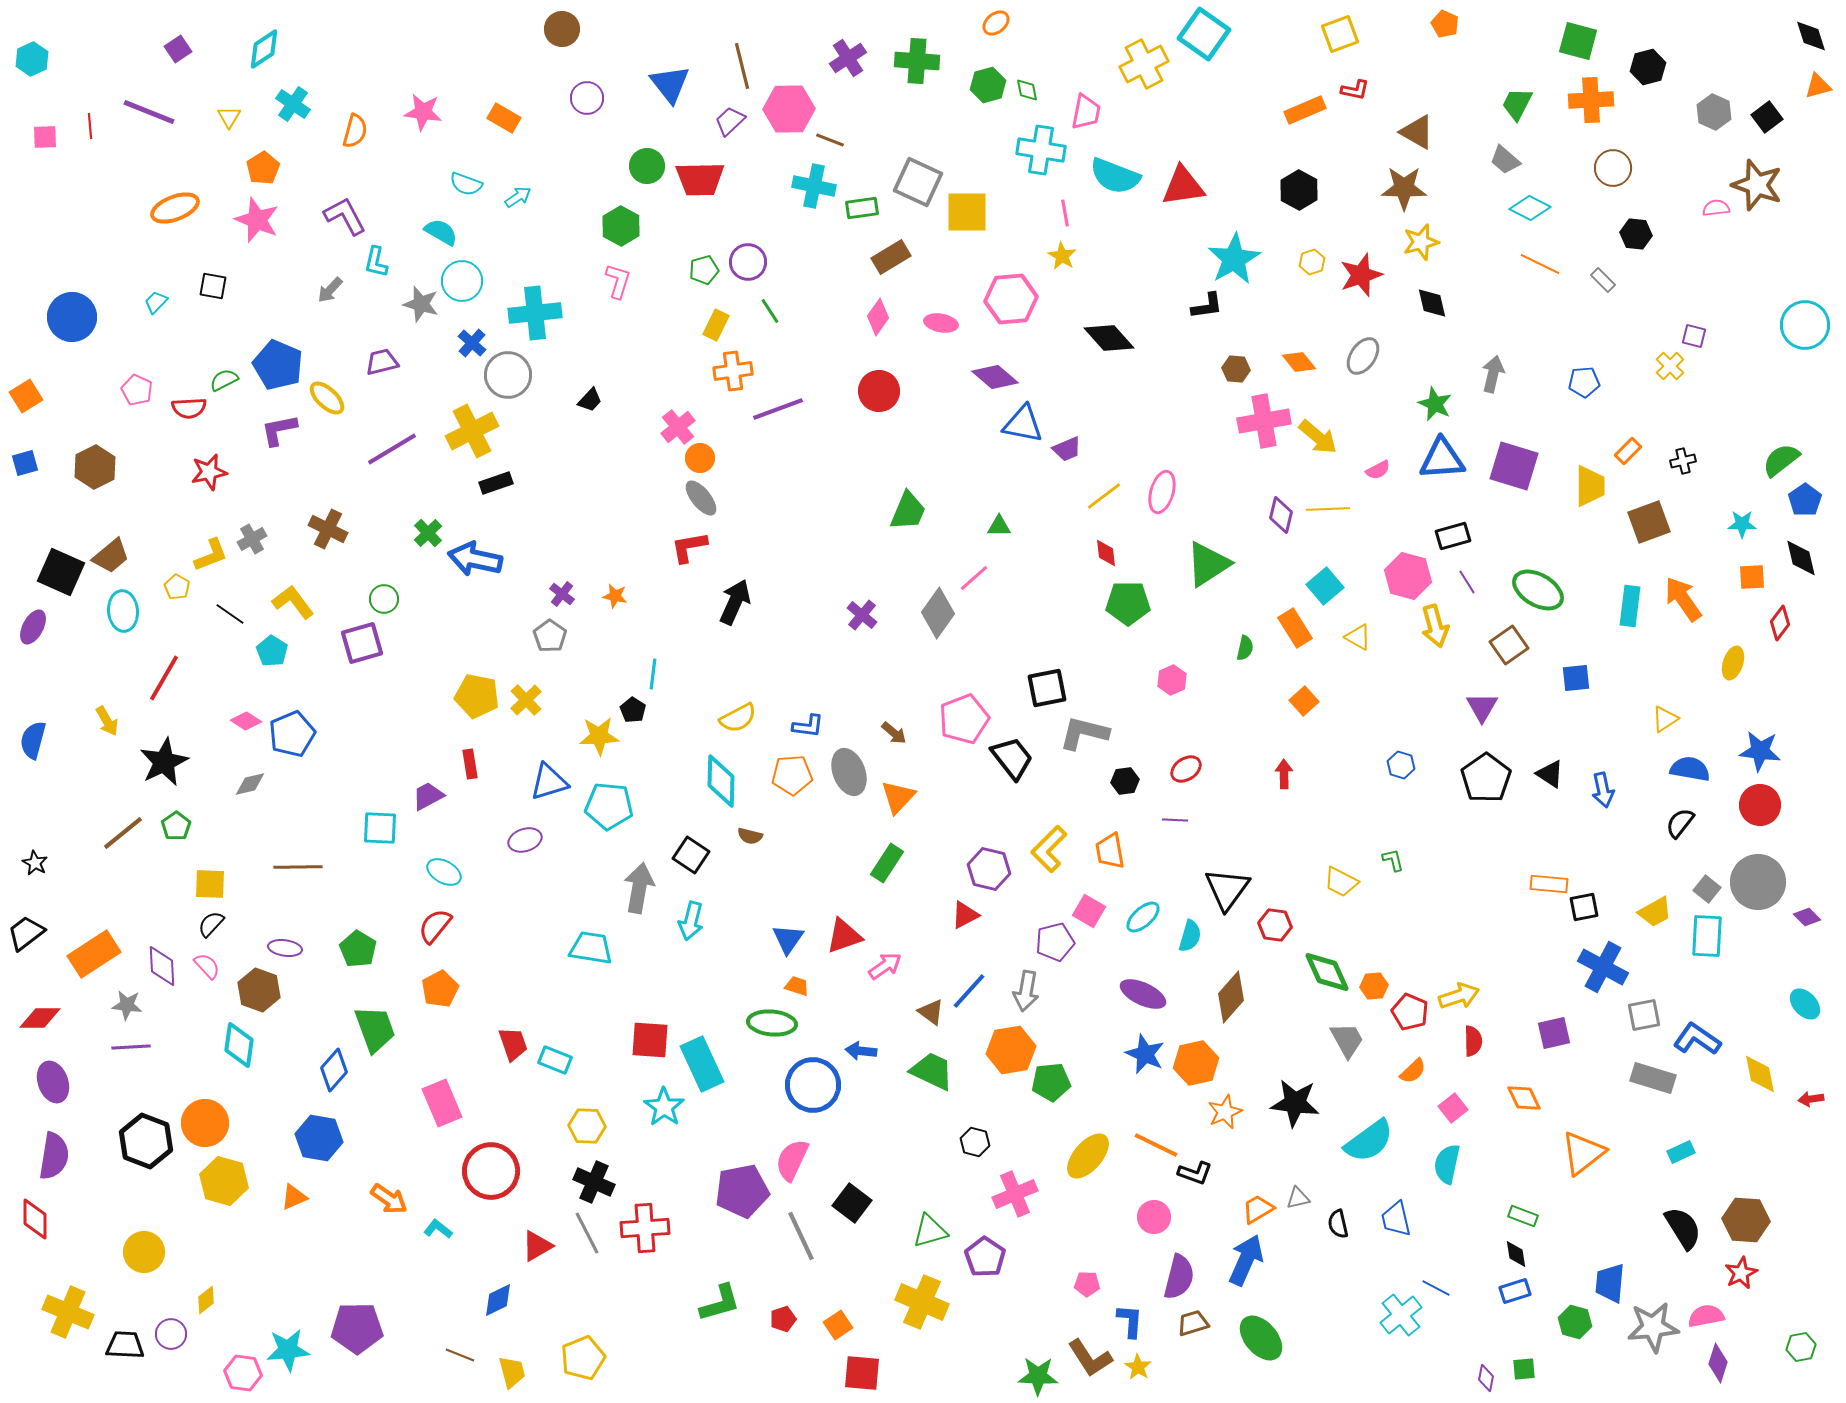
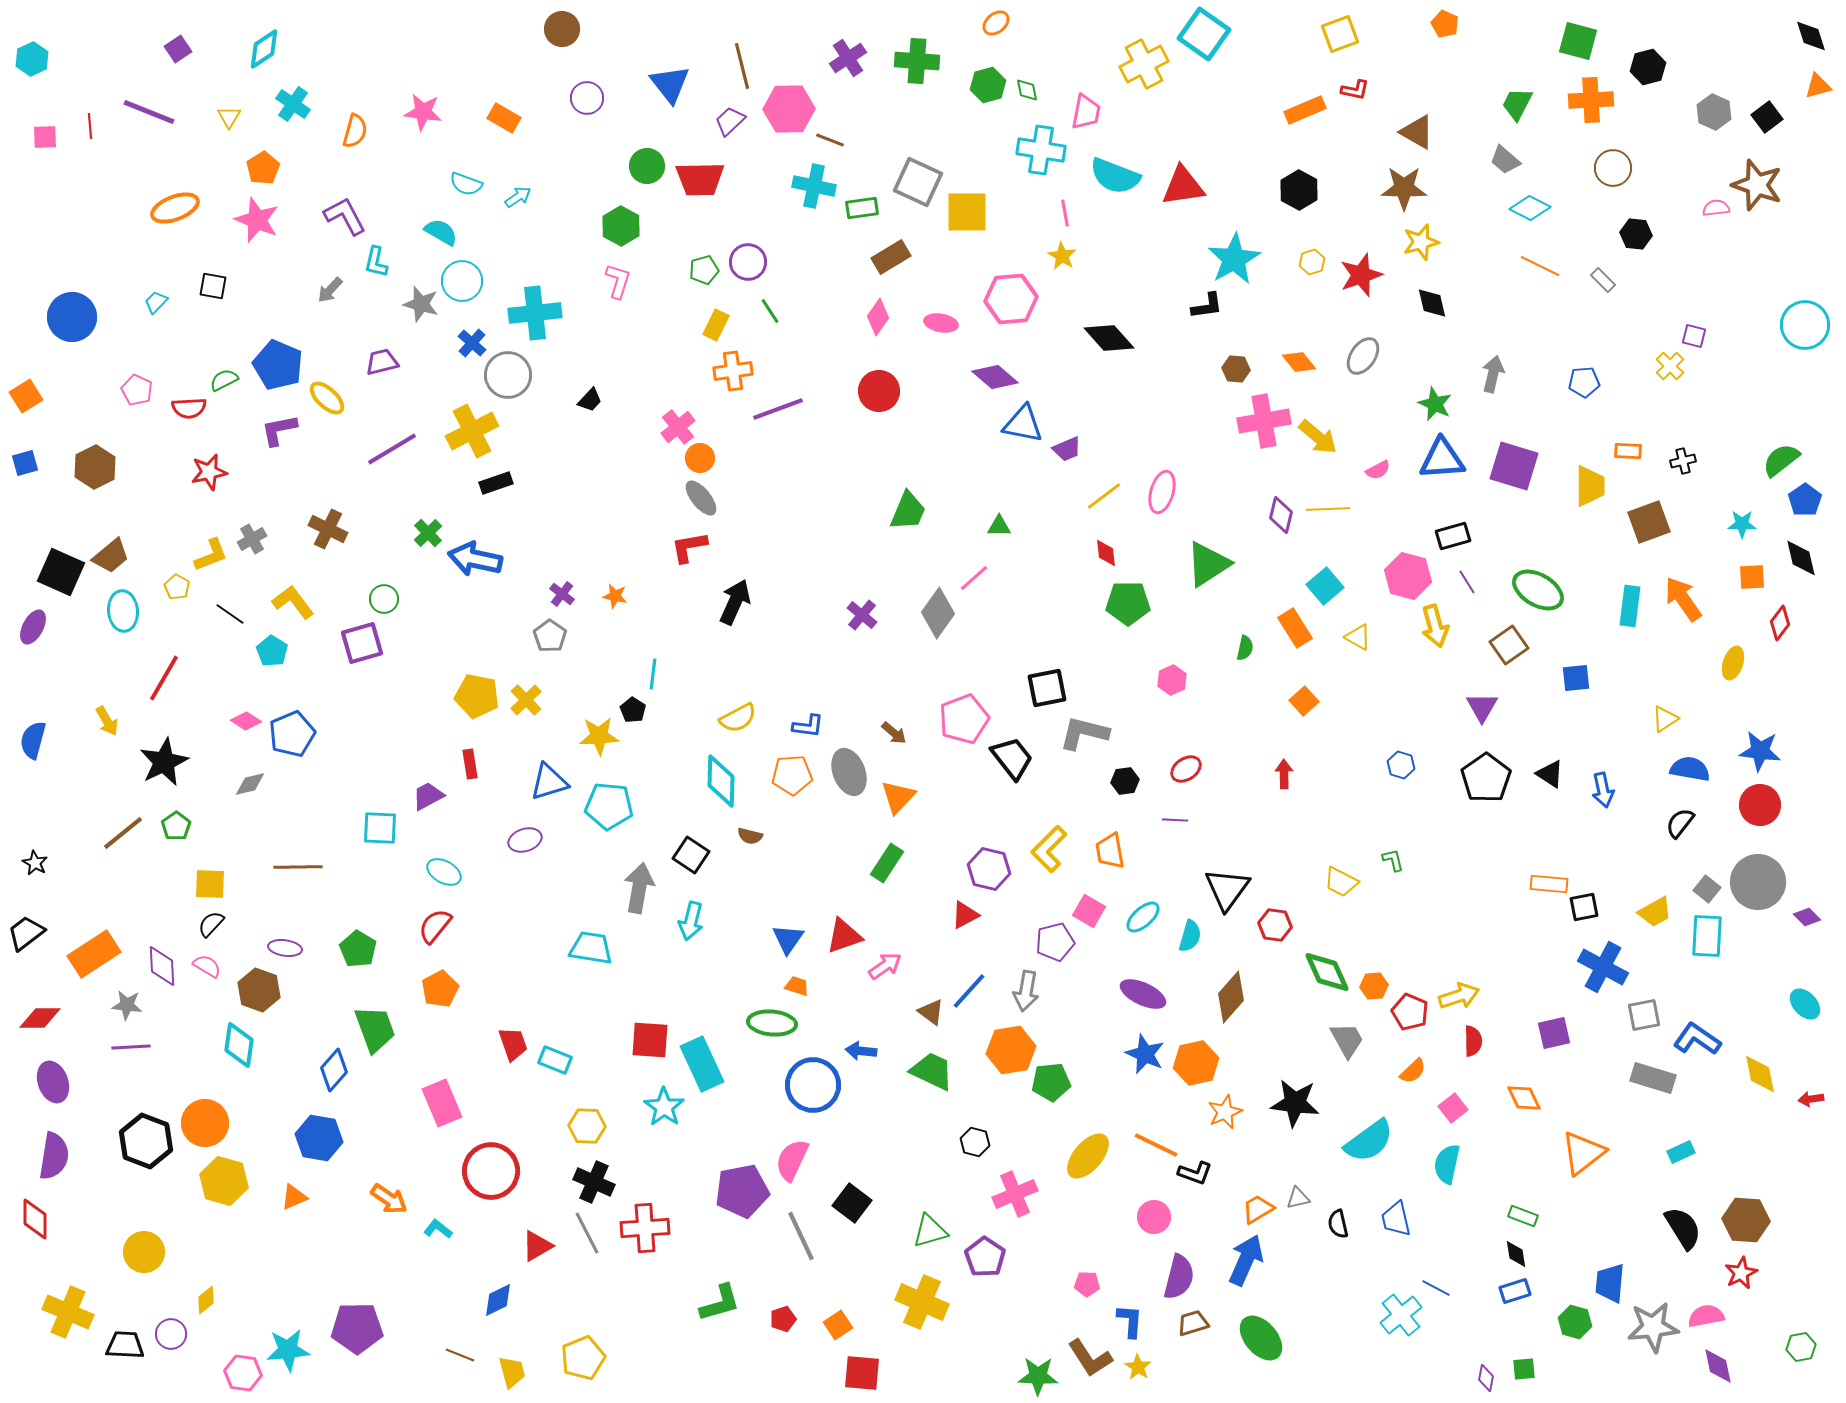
orange line at (1540, 264): moved 2 px down
orange rectangle at (1628, 451): rotated 48 degrees clockwise
pink semicircle at (207, 966): rotated 16 degrees counterclockwise
purple diamond at (1718, 1363): moved 3 px down; rotated 30 degrees counterclockwise
